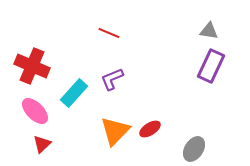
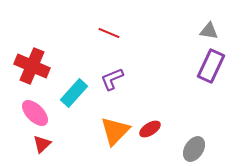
pink ellipse: moved 2 px down
